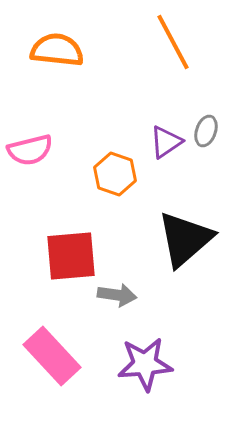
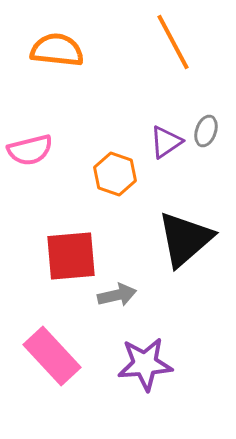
gray arrow: rotated 21 degrees counterclockwise
